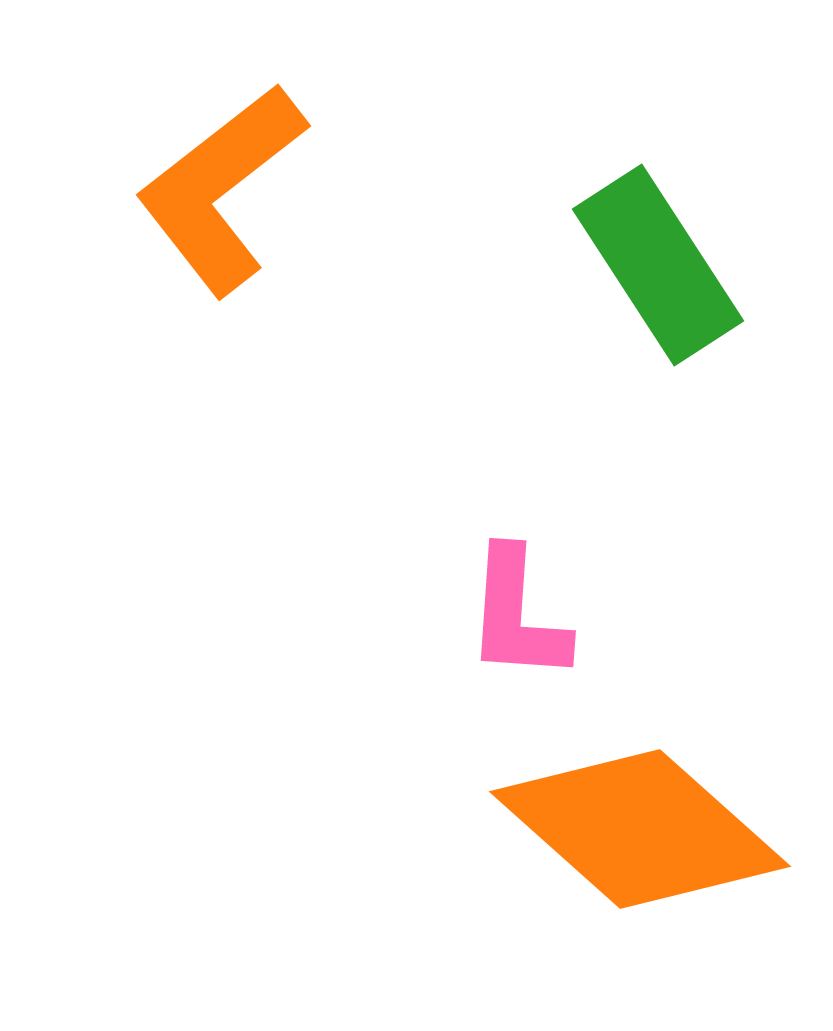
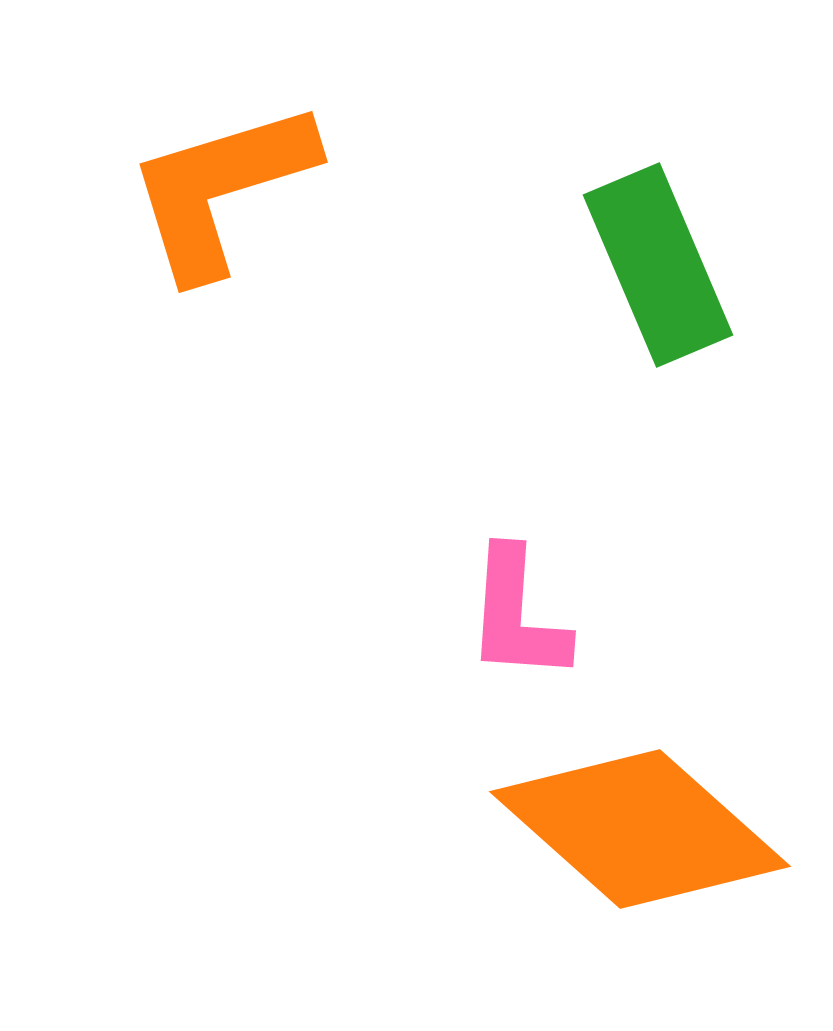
orange L-shape: rotated 21 degrees clockwise
green rectangle: rotated 10 degrees clockwise
